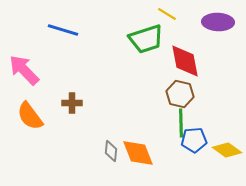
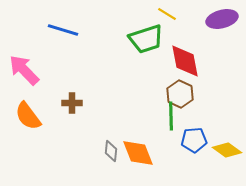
purple ellipse: moved 4 px right, 3 px up; rotated 16 degrees counterclockwise
brown hexagon: rotated 12 degrees clockwise
orange semicircle: moved 2 px left
green line: moved 10 px left, 7 px up
